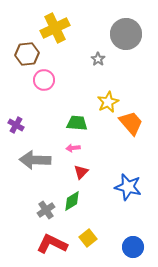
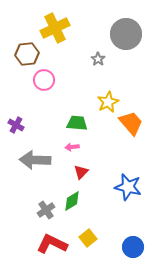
pink arrow: moved 1 px left, 1 px up
